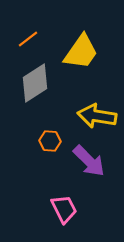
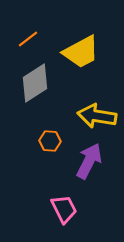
yellow trapezoid: rotated 27 degrees clockwise
purple arrow: rotated 108 degrees counterclockwise
